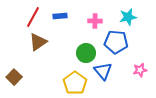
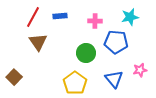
cyan star: moved 2 px right
brown triangle: rotated 30 degrees counterclockwise
blue triangle: moved 11 px right, 8 px down
